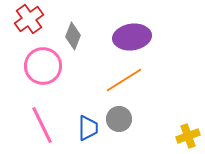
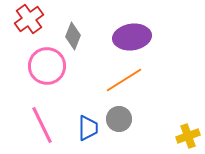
pink circle: moved 4 px right
